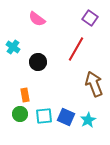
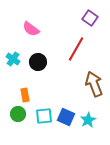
pink semicircle: moved 6 px left, 10 px down
cyan cross: moved 12 px down
green circle: moved 2 px left
